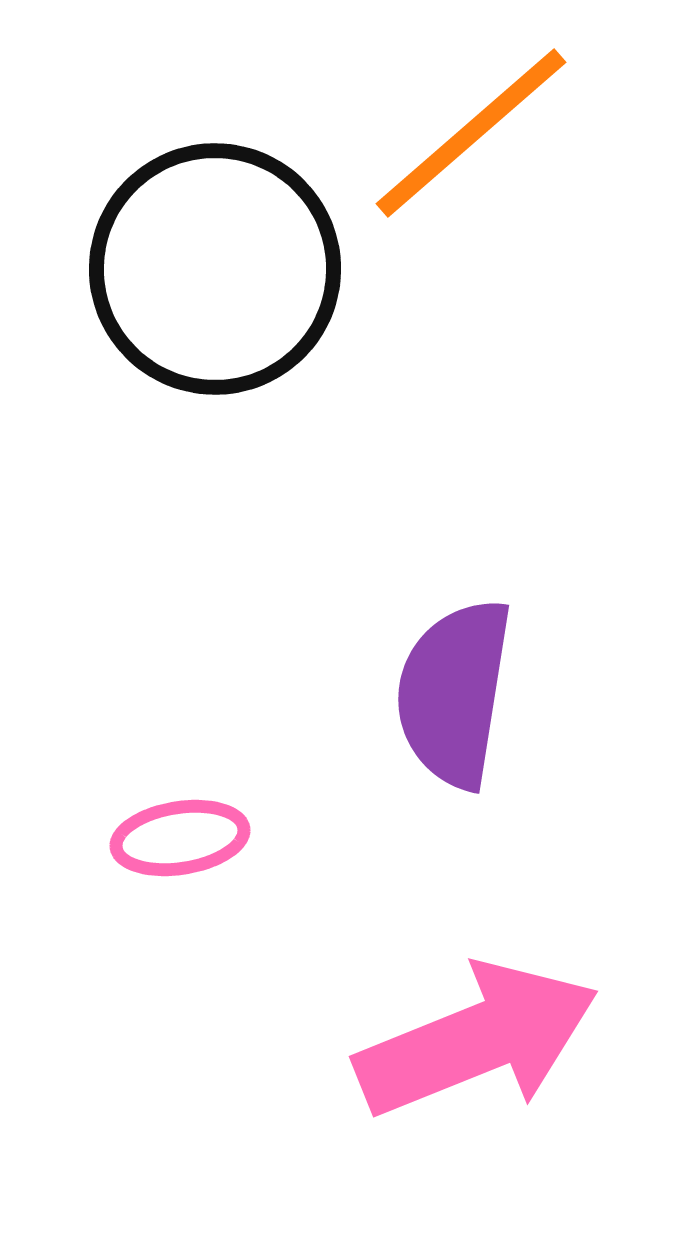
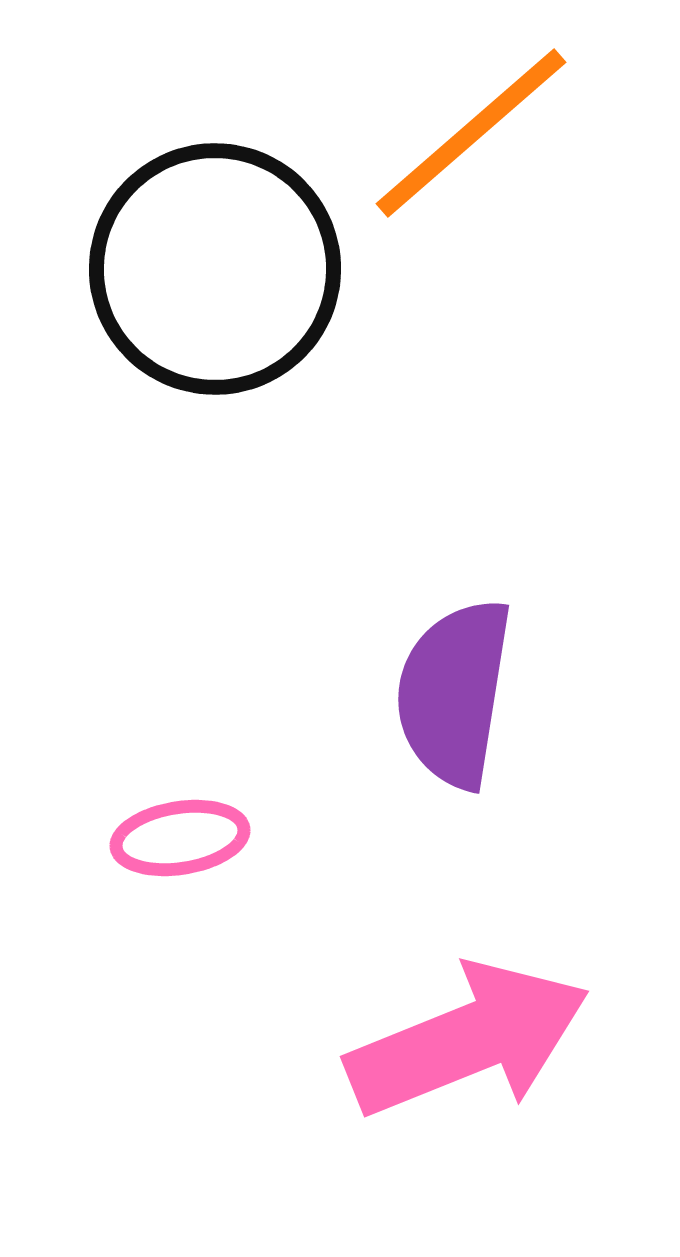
pink arrow: moved 9 px left
